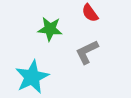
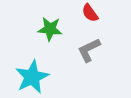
gray L-shape: moved 2 px right, 2 px up
